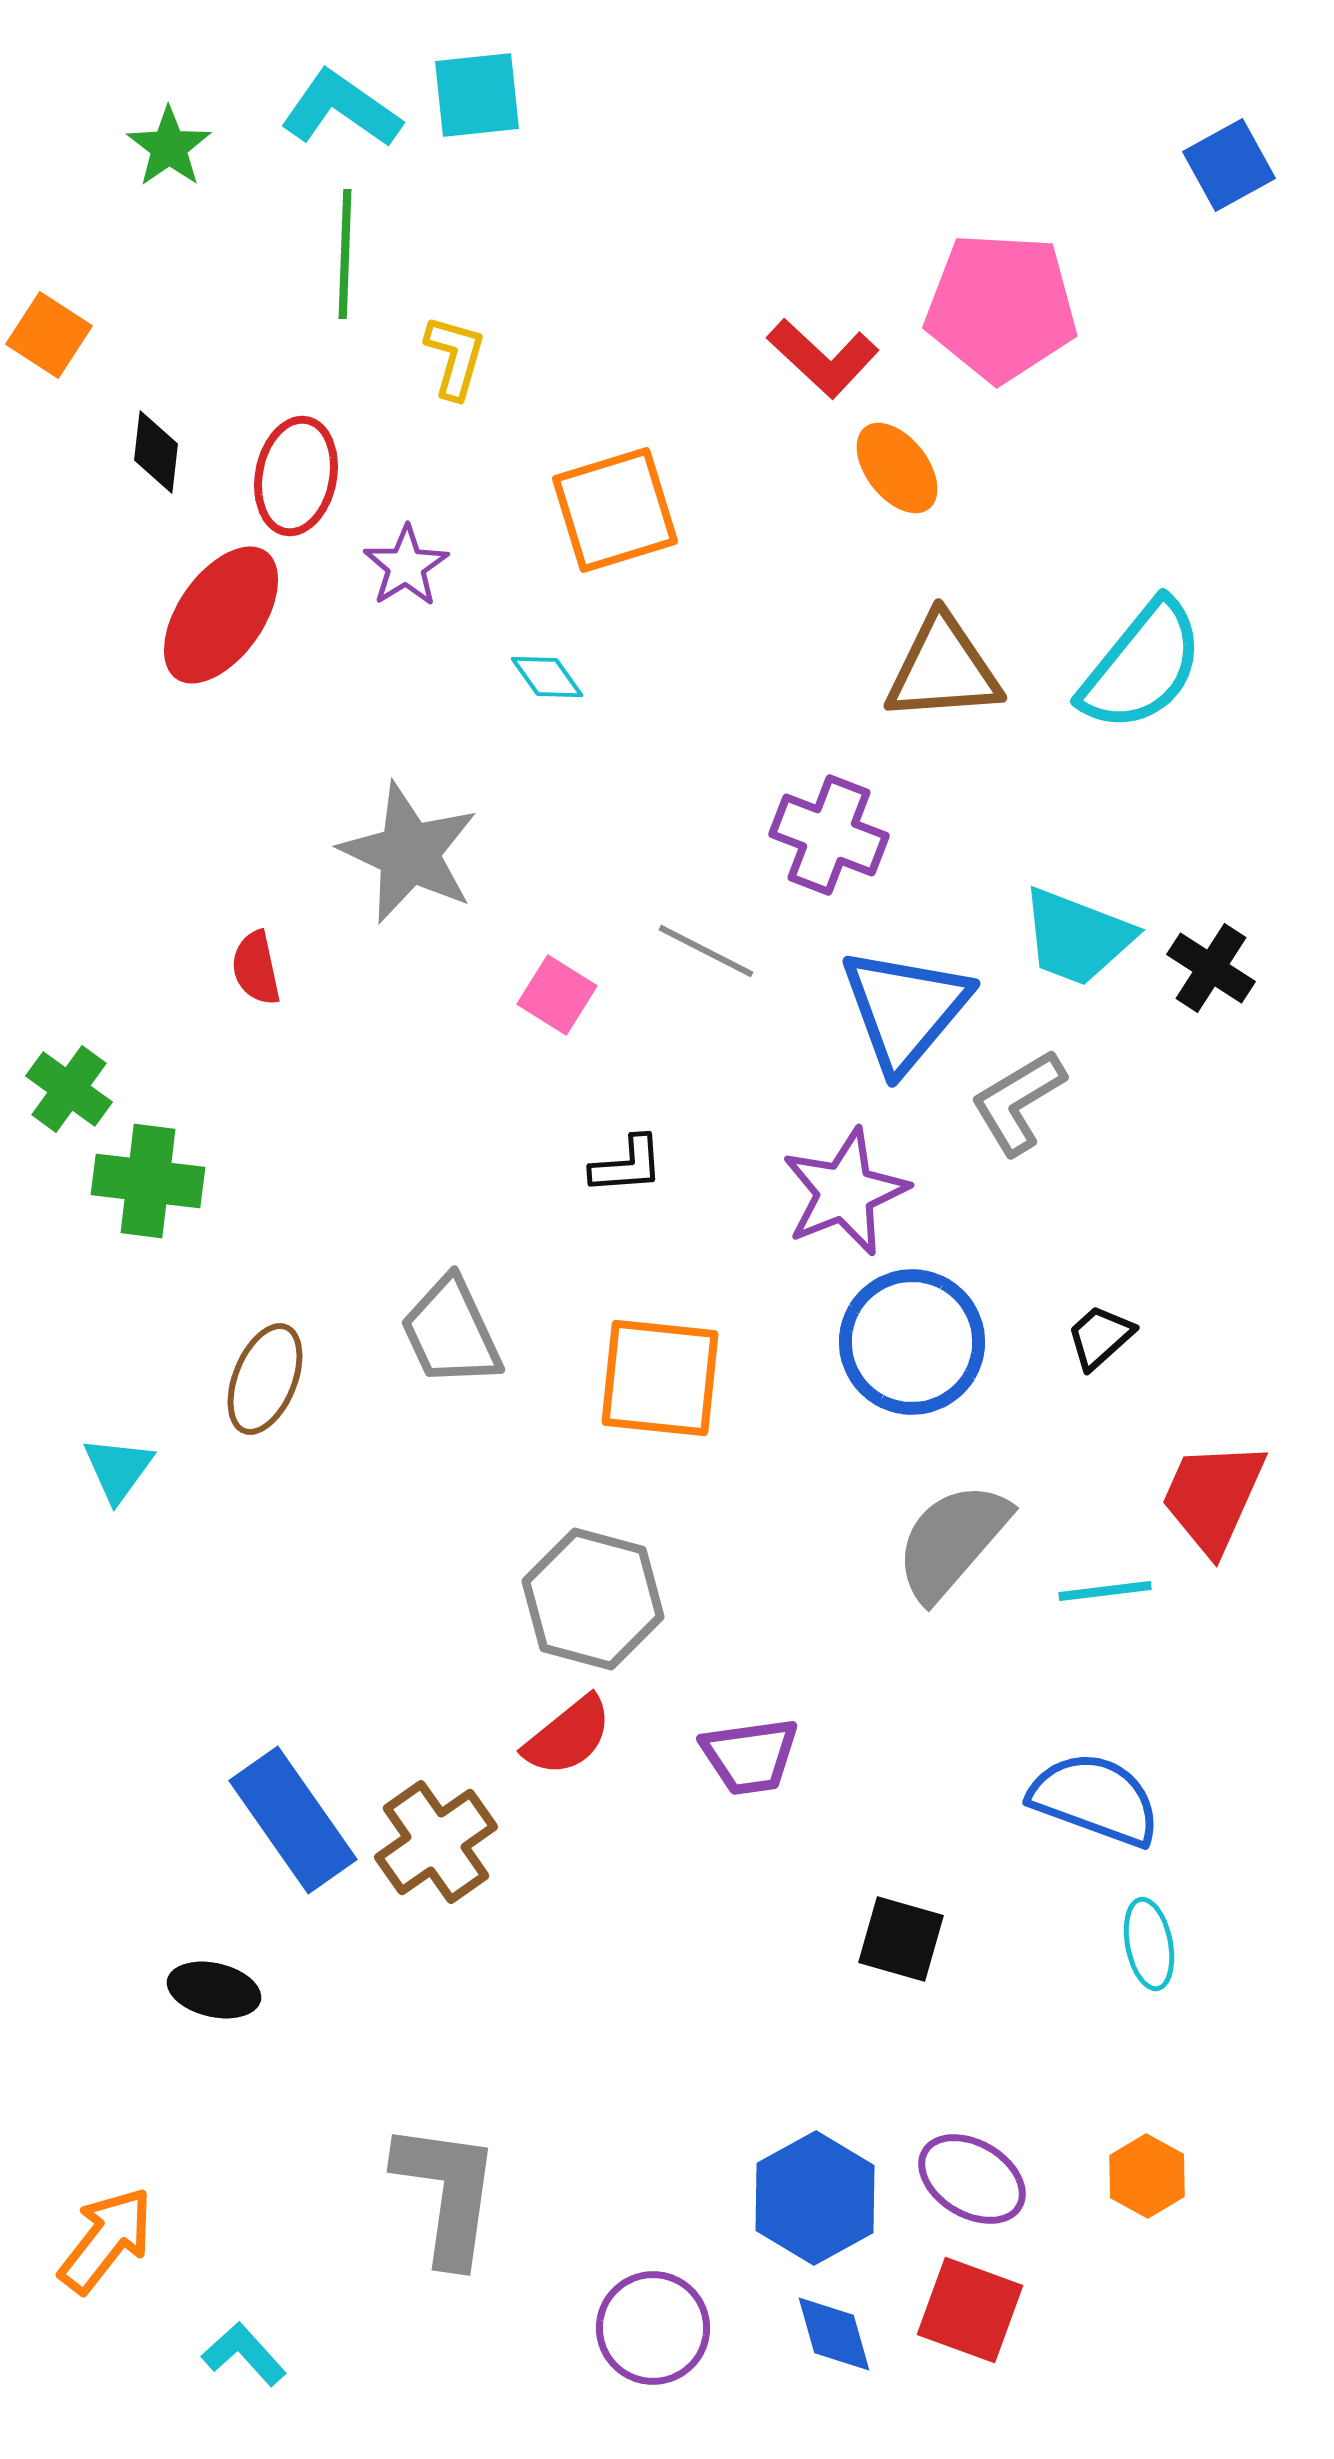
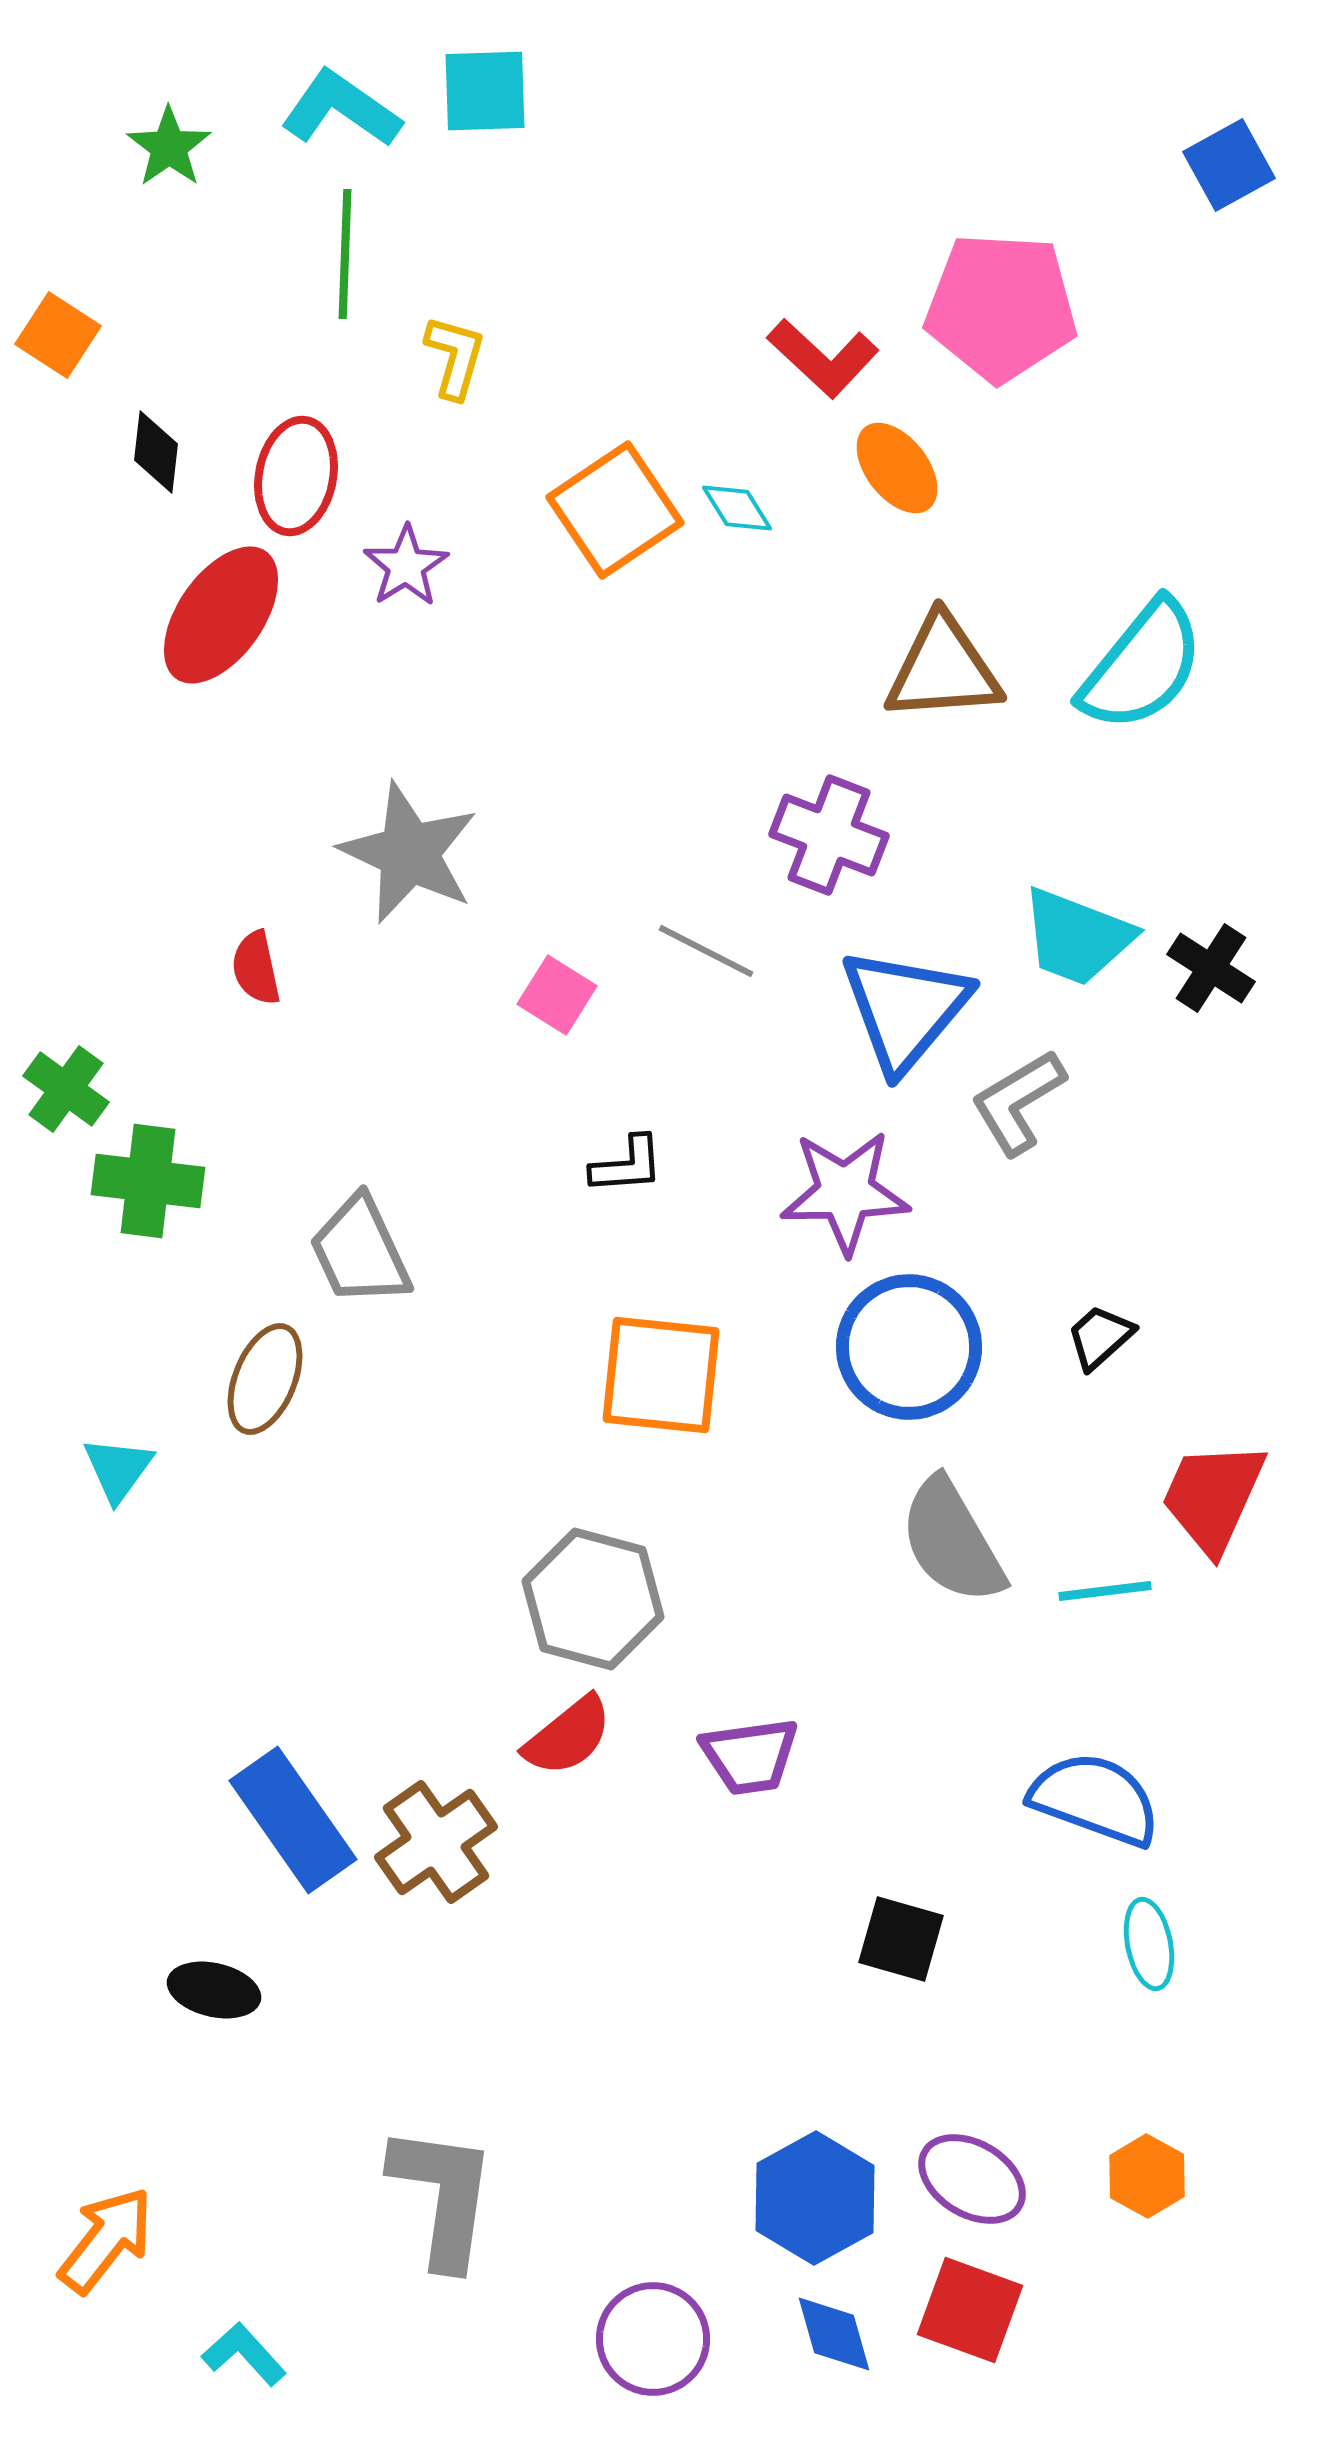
cyan square at (477, 95): moved 8 px right, 4 px up; rotated 4 degrees clockwise
orange square at (49, 335): moved 9 px right
orange square at (615, 510): rotated 17 degrees counterclockwise
cyan diamond at (547, 677): moved 190 px right, 169 px up; rotated 4 degrees clockwise
green cross at (69, 1089): moved 3 px left
purple star at (845, 1192): rotated 21 degrees clockwise
gray trapezoid at (451, 1332): moved 91 px left, 81 px up
blue circle at (912, 1342): moved 3 px left, 5 px down
orange square at (660, 1378): moved 1 px right, 3 px up
gray semicircle at (952, 1541): rotated 71 degrees counterclockwise
gray L-shape at (447, 2193): moved 4 px left, 3 px down
purple circle at (653, 2328): moved 11 px down
